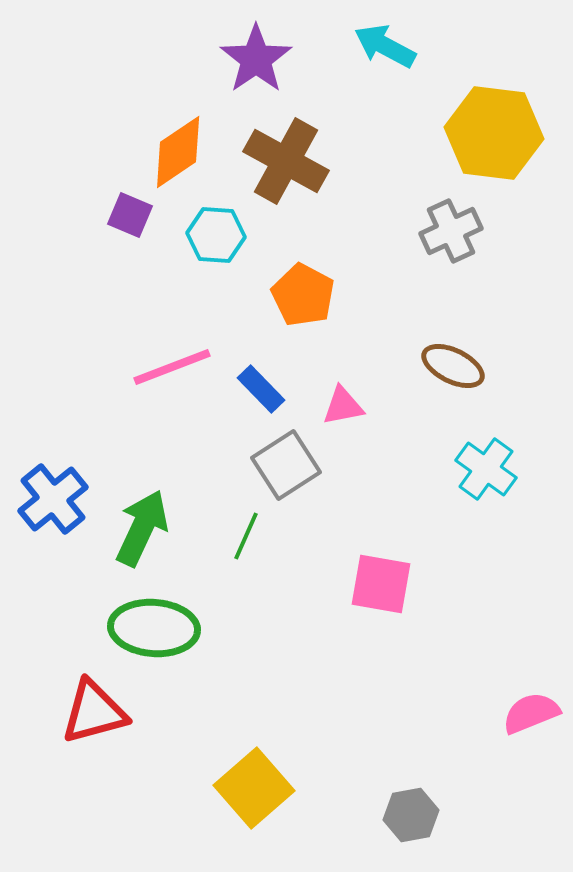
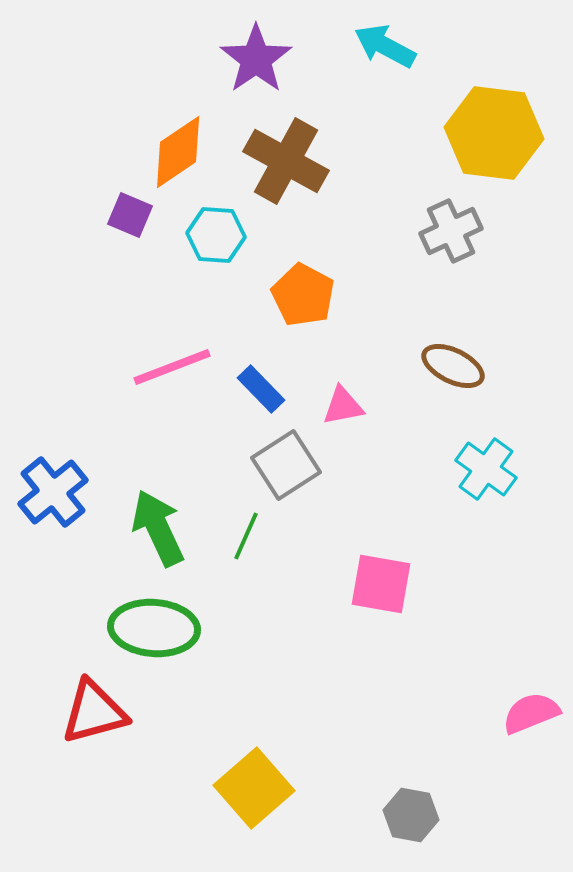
blue cross: moved 7 px up
green arrow: moved 16 px right; rotated 50 degrees counterclockwise
gray hexagon: rotated 20 degrees clockwise
